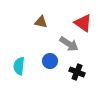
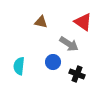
red triangle: moved 1 px up
blue circle: moved 3 px right, 1 px down
black cross: moved 2 px down
